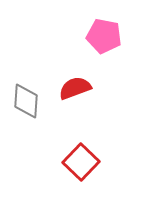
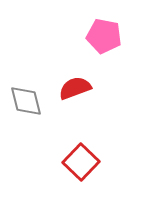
gray diamond: rotated 18 degrees counterclockwise
